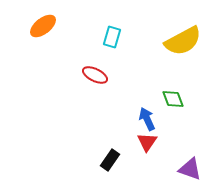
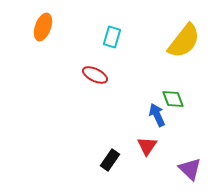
orange ellipse: moved 1 px down; rotated 32 degrees counterclockwise
yellow semicircle: moved 1 px right; rotated 24 degrees counterclockwise
blue arrow: moved 10 px right, 4 px up
red triangle: moved 4 px down
purple triangle: rotated 25 degrees clockwise
